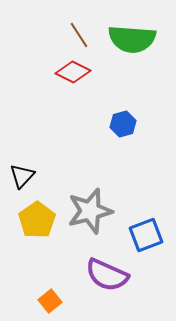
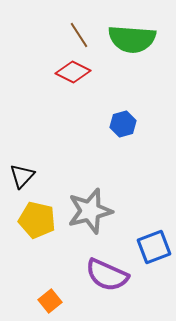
yellow pentagon: rotated 24 degrees counterclockwise
blue square: moved 8 px right, 12 px down
